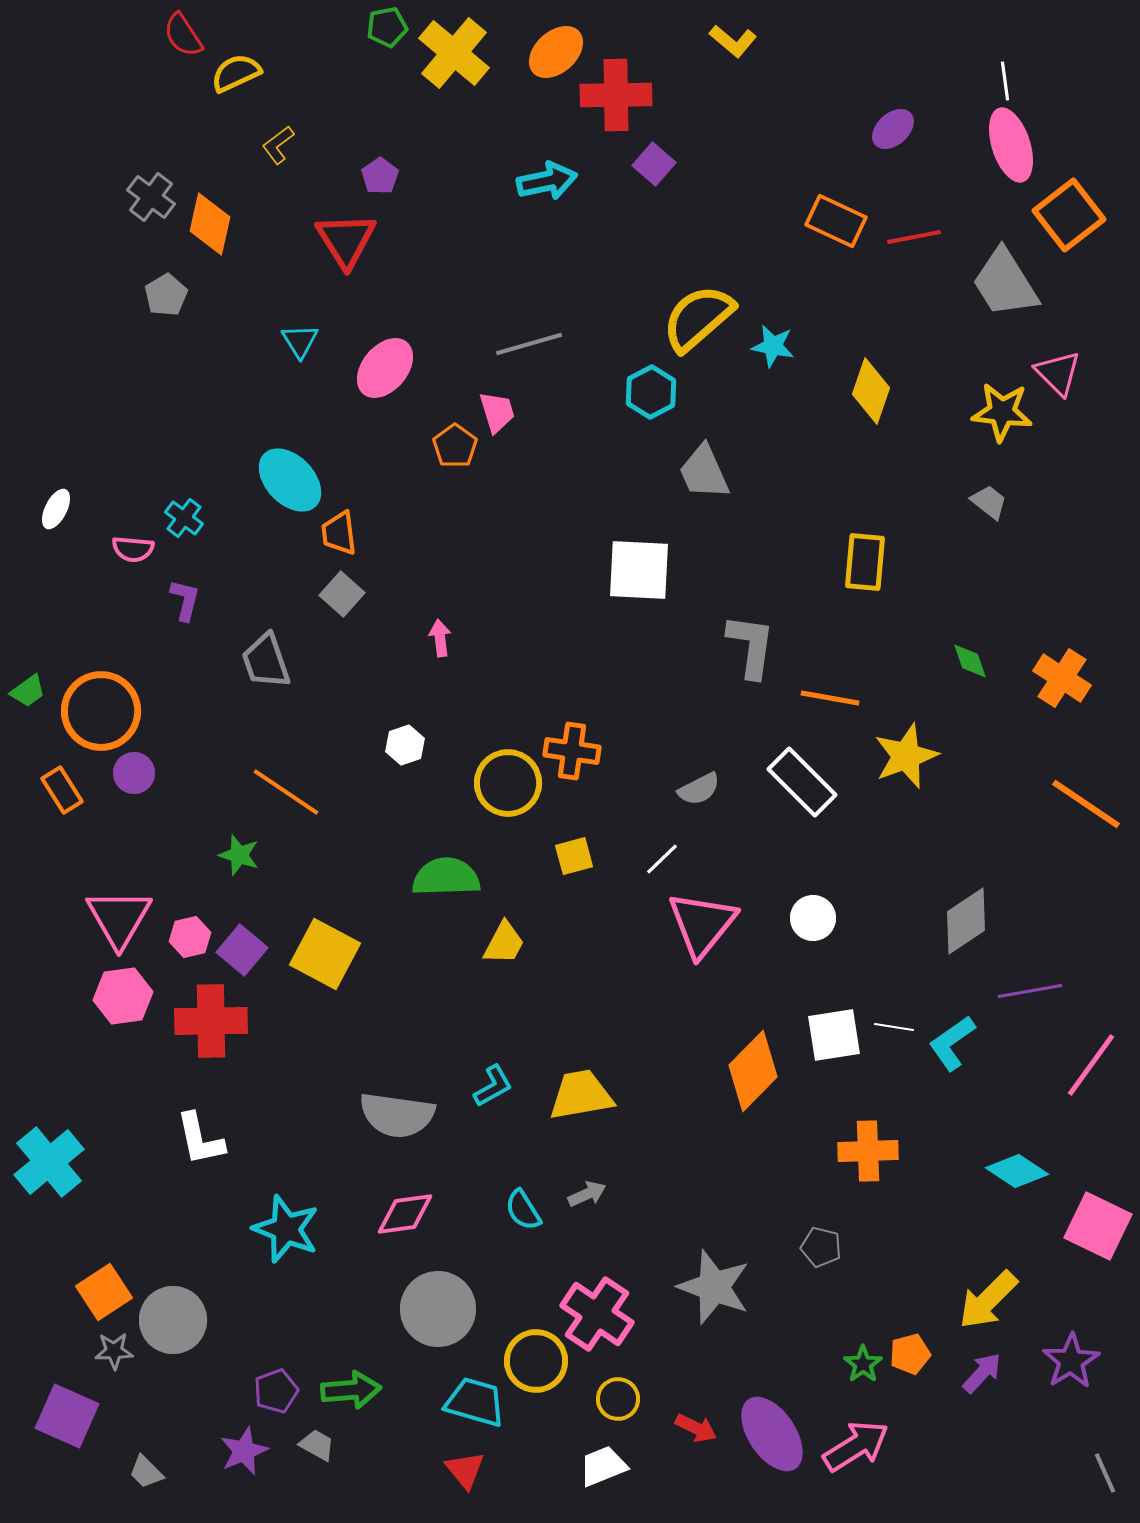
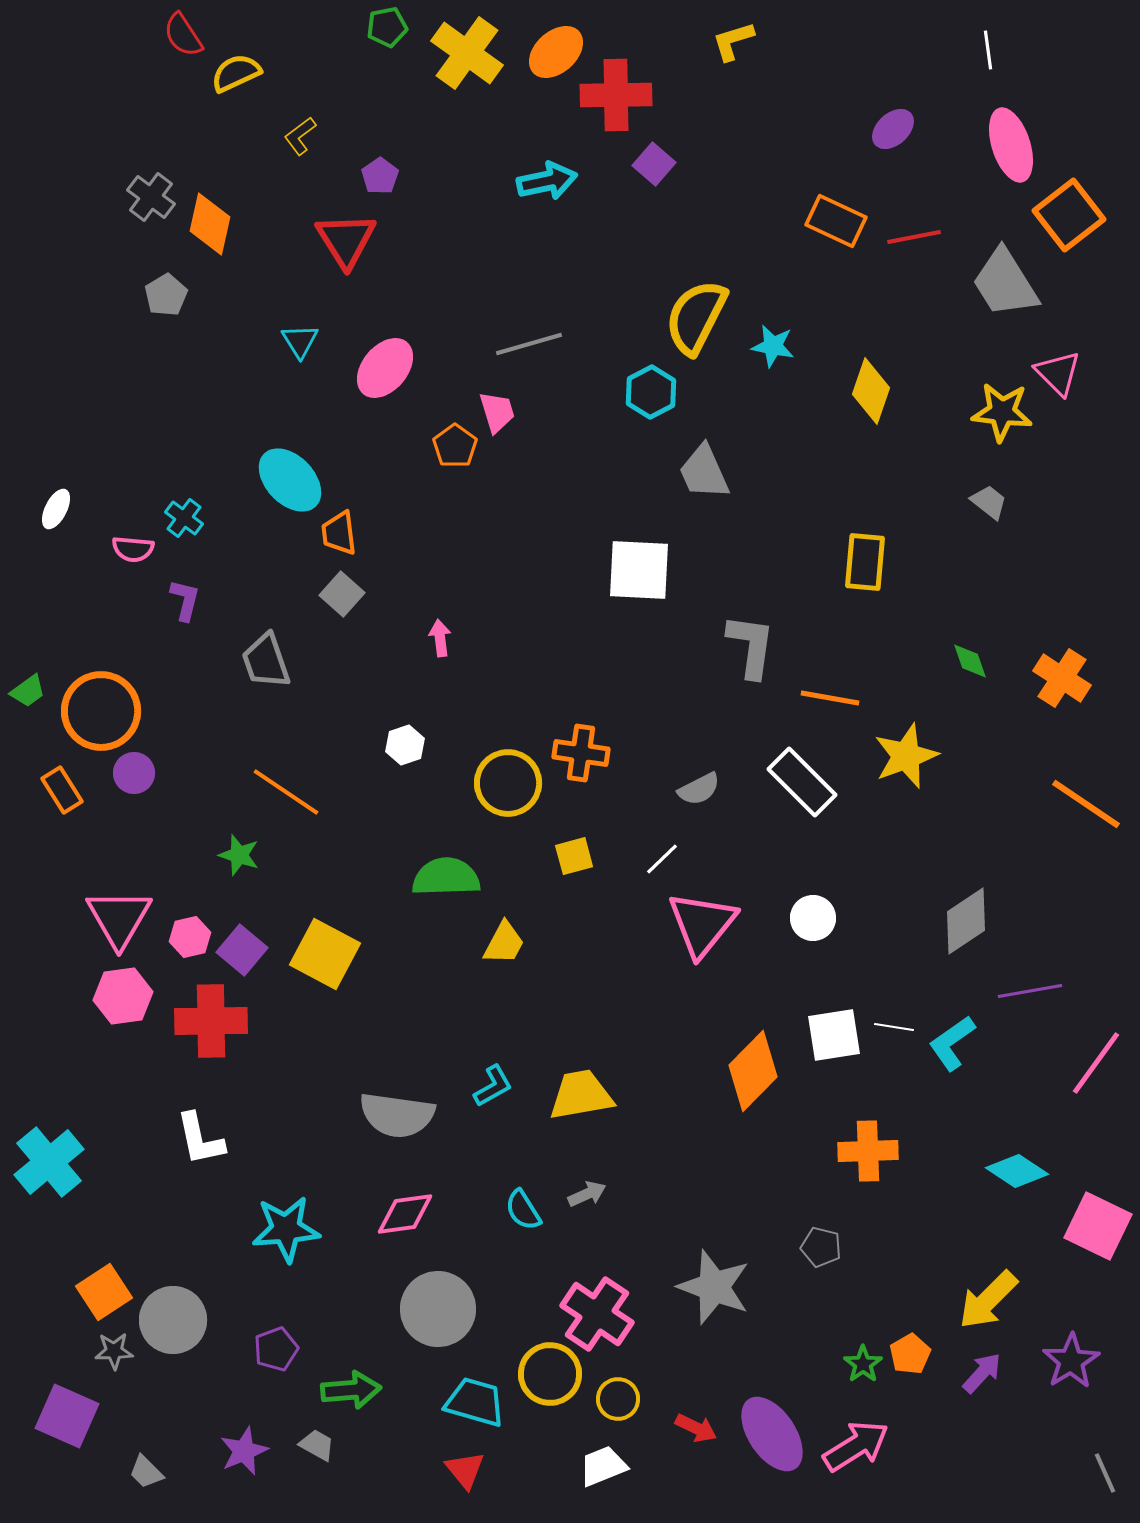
yellow L-shape at (733, 41): rotated 123 degrees clockwise
yellow cross at (454, 53): moved 13 px right; rotated 4 degrees counterclockwise
white line at (1005, 81): moved 17 px left, 31 px up
yellow L-shape at (278, 145): moved 22 px right, 9 px up
yellow semicircle at (698, 318): moved 2 px left, 1 px up; rotated 22 degrees counterclockwise
orange cross at (572, 751): moved 9 px right, 2 px down
pink line at (1091, 1065): moved 5 px right, 2 px up
cyan star at (286, 1229): rotated 26 degrees counterclockwise
orange pentagon at (910, 1354): rotated 15 degrees counterclockwise
yellow circle at (536, 1361): moved 14 px right, 13 px down
purple pentagon at (276, 1391): moved 42 px up
